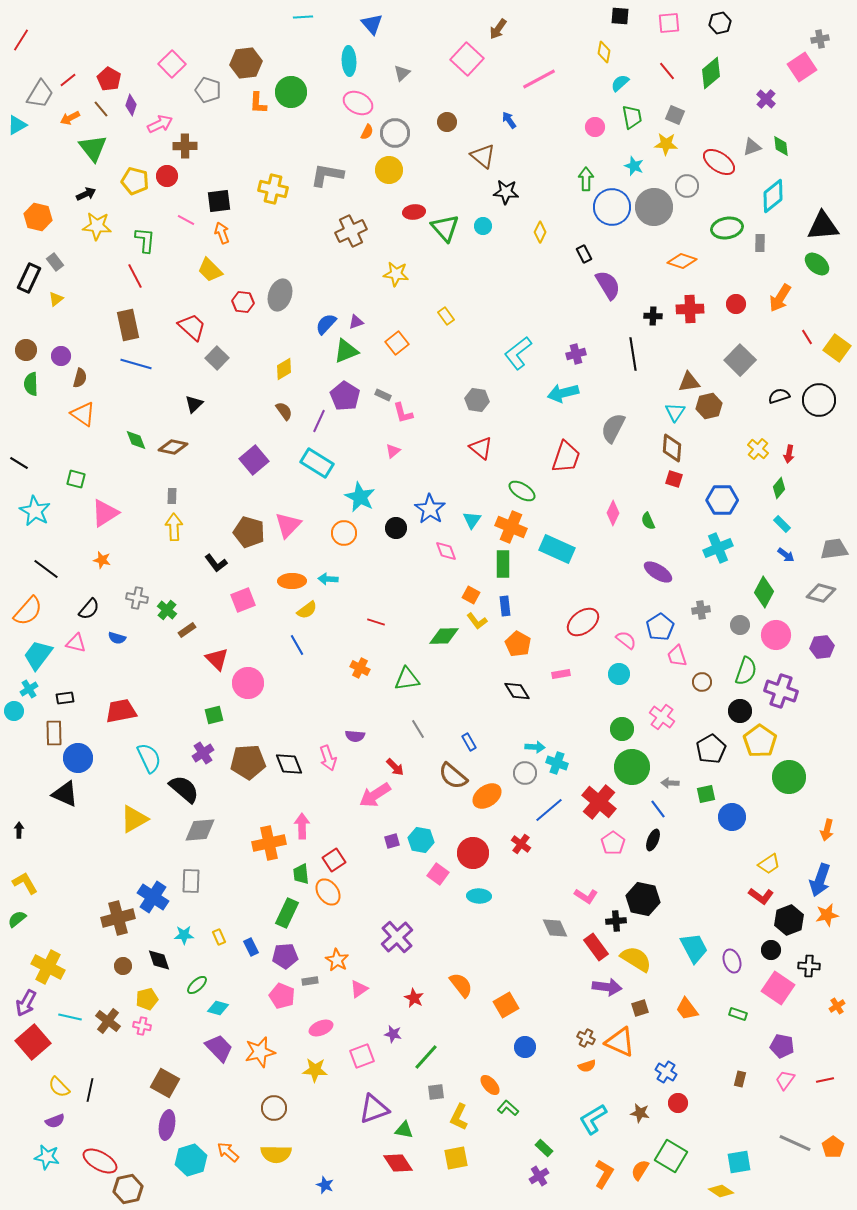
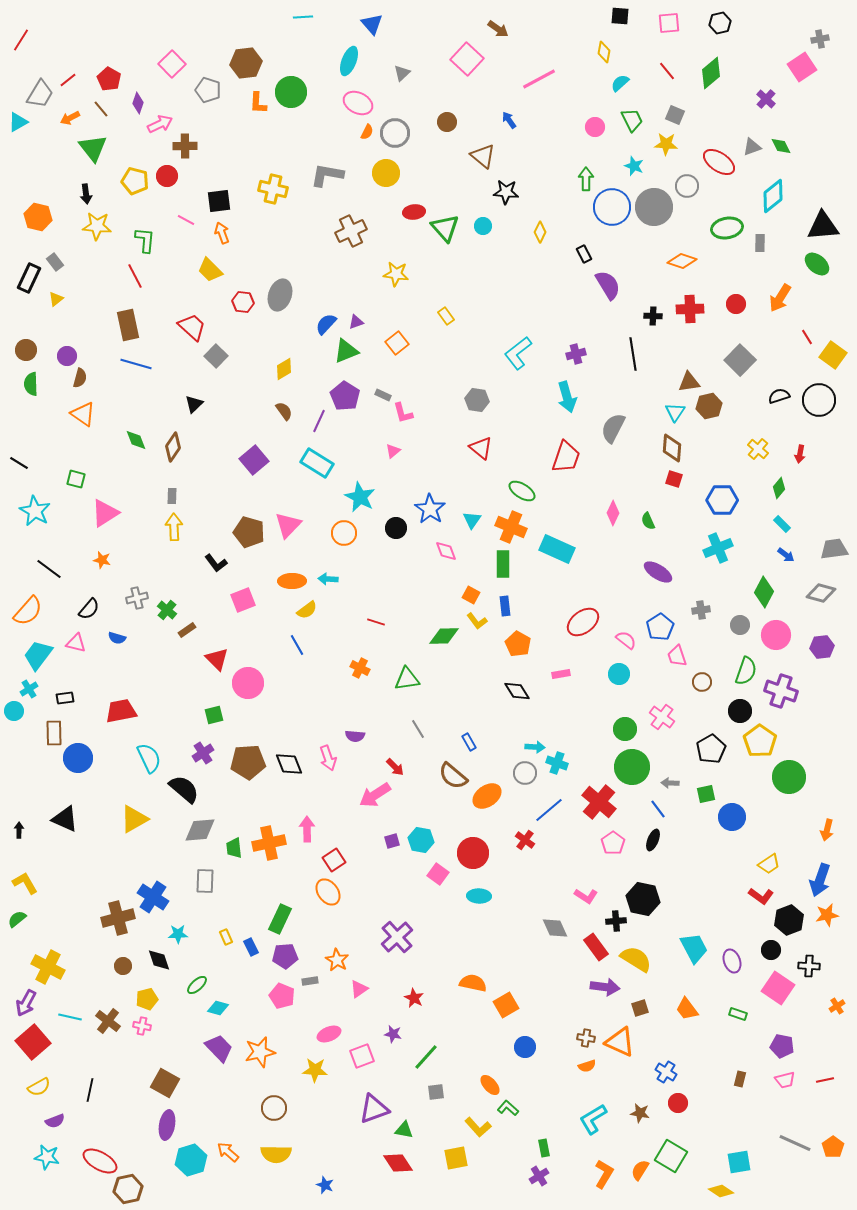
brown arrow at (498, 29): rotated 90 degrees counterclockwise
cyan ellipse at (349, 61): rotated 24 degrees clockwise
purple diamond at (131, 105): moved 7 px right, 2 px up
green trapezoid at (632, 117): moved 3 px down; rotated 15 degrees counterclockwise
cyan triangle at (17, 125): moved 1 px right, 3 px up
green diamond at (781, 146): rotated 20 degrees counterclockwise
yellow circle at (389, 170): moved 3 px left, 3 px down
black arrow at (86, 194): rotated 108 degrees clockwise
yellow square at (837, 348): moved 4 px left, 7 px down
purple circle at (61, 356): moved 6 px right
gray square at (217, 358): moved 1 px left, 2 px up
cyan arrow at (563, 393): moved 4 px right, 4 px down; rotated 92 degrees counterclockwise
brown diamond at (173, 447): rotated 68 degrees counterclockwise
red arrow at (789, 454): moved 11 px right
black line at (46, 569): moved 3 px right
gray cross at (137, 598): rotated 25 degrees counterclockwise
green circle at (622, 729): moved 3 px right
black triangle at (65, 794): moved 25 px down
pink arrow at (302, 826): moved 5 px right, 3 px down
red cross at (521, 844): moved 4 px right, 4 px up
green trapezoid at (301, 874): moved 67 px left, 26 px up
gray rectangle at (191, 881): moved 14 px right
green rectangle at (287, 913): moved 7 px left, 6 px down
cyan star at (184, 935): moved 6 px left, 1 px up
yellow rectangle at (219, 937): moved 7 px right
orange semicircle at (461, 985): moved 12 px right, 2 px up; rotated 40 degrees counterclockwise
purple arrow at (607, 987): moved 2 px left
pink ellipse at (321, 1028): moved 8 px right, 6 px down
brown cross at (586, 1038): rotated 18 degrees counterclockwise
pink trapezoid at (785, 1080): rotated 140 degrees counterclockwise
yellow semicircle at (59, 1087): moved 20 px left; rotated 75 degrees counterclockwise
yellow L-shape at (459, 1117): moved 19 px right, 10 px down; rotated 68 degrees counterclockwise
green rectangle at (544, 1148): rotated 36 degrees clockwise
